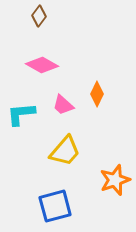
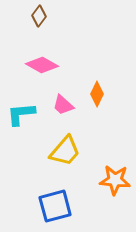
orange star: rotated 24 degrees clockwise
